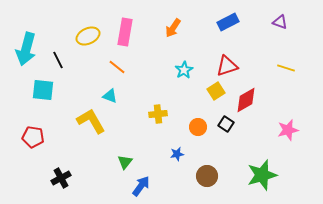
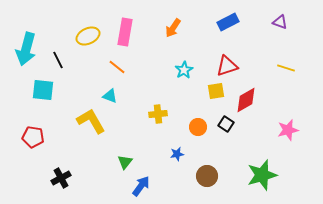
yellow square: rotated 24 degrees clockwise
